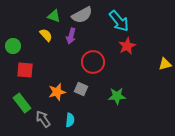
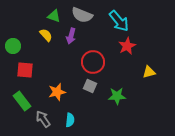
gray semicircle: rotated 50 degrees clockwise
yellow triangle: moved 16 px left, 8 px down
gray square: moved 9 px right, 3 px up
green rectangle: moved 2 px up
